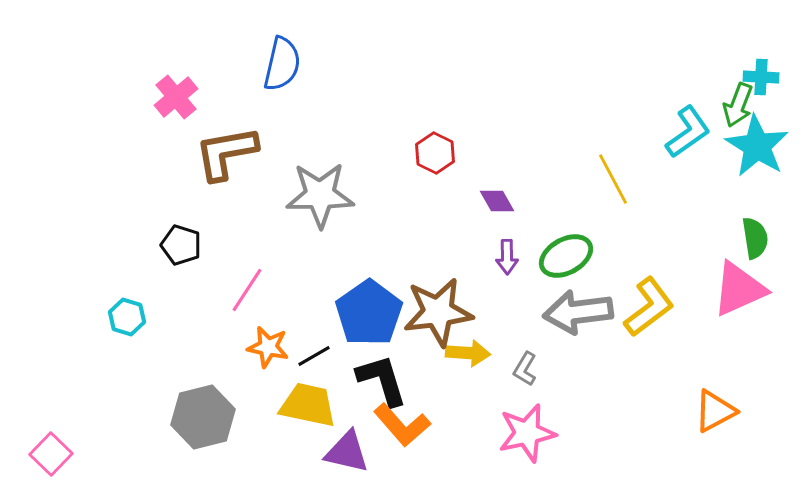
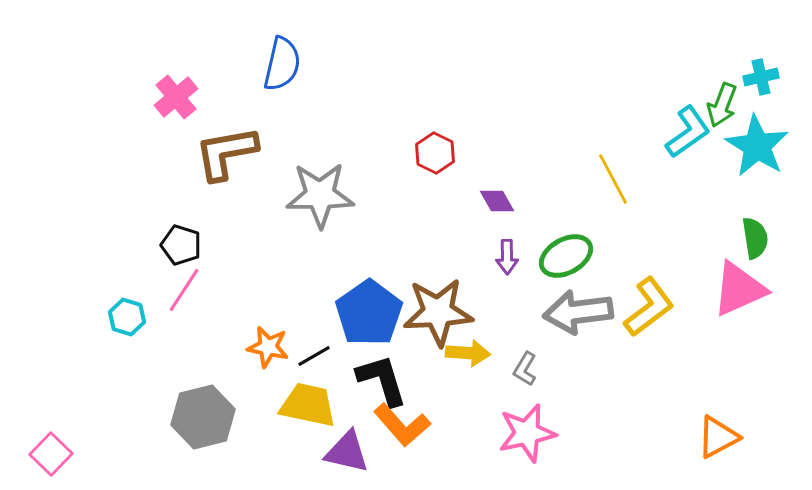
cyan cross: rotated 16 degrees counterclockwise
green arrow: moved 16 px left
pink line: moved 63 px left
brown star: rotated 4 degrees clockwise
orange triangle: moved 3 px right, 26 px down
